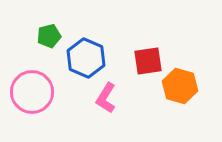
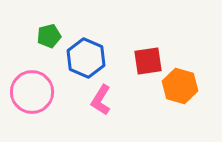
pink L-shape: moved 5 px left, 2 px down
